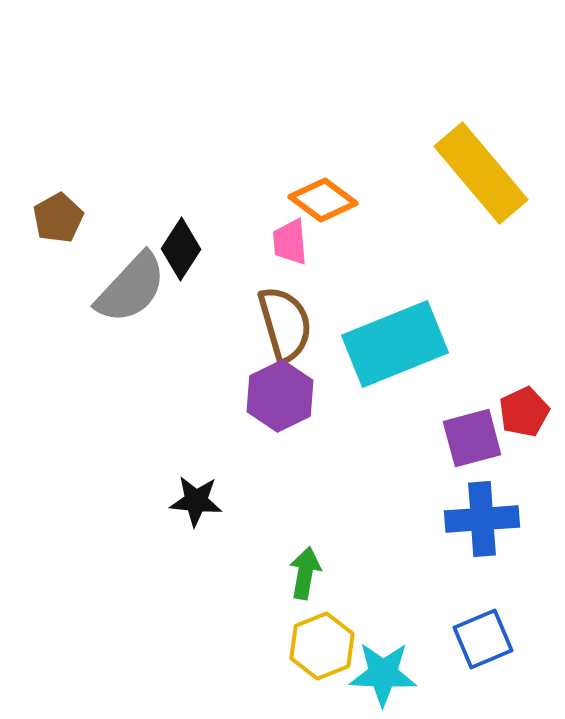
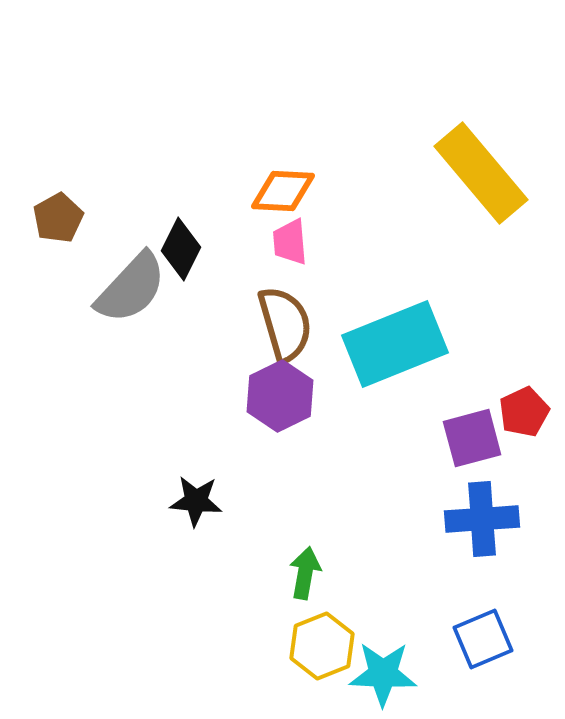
orange diamond: moved 40 px left, 9 px up; rotated 34 degrees counterclockwise
black diamond: rotated 6 degrees counterclockwise
